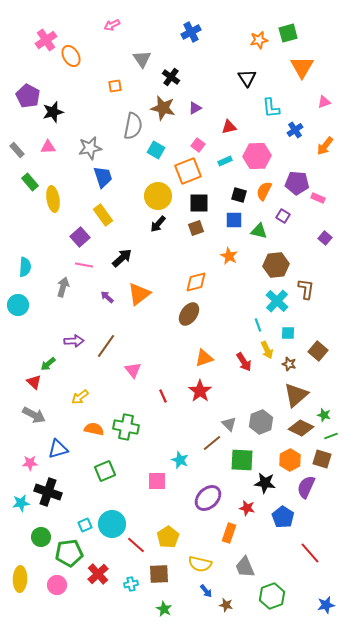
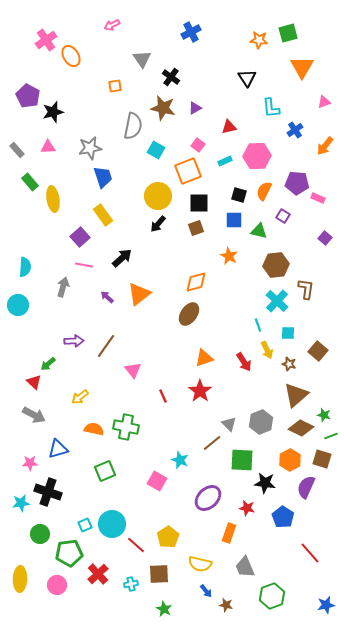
orange star at (259, 40): rotated 18 degrees clockwise
pink square at (157, 481): rotated 30 degrees clockwise
green circle at (41, 537): moved 1 px left, 3 px up
